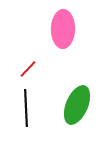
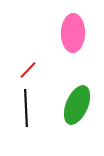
pink ellipse: moved 10 px right, 4 px down
red line: moved 1 px down
